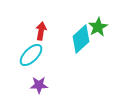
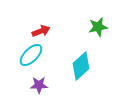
green star: rotated 18 degrees clockwise
red arrow: rotated 60 degrees clockwise
cyan diamond: moved 27 px down
